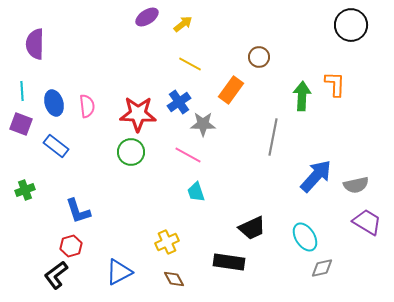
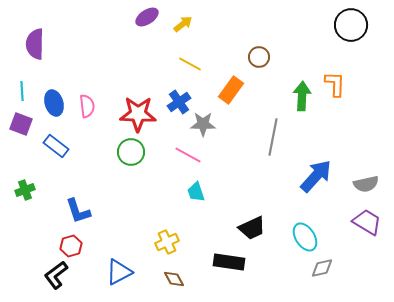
gray semicircle: moved 10 px right, 1 px up
